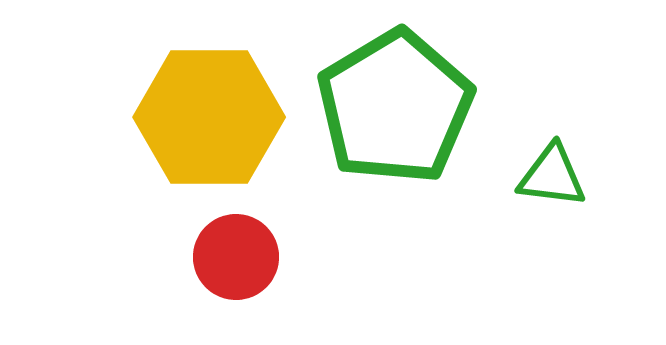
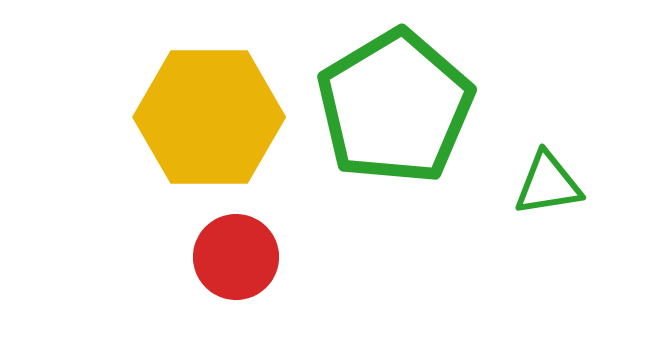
green triangle: moved 4 px left, 8 px down; rotated 16 degrees counterclockwise
